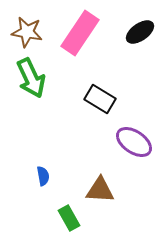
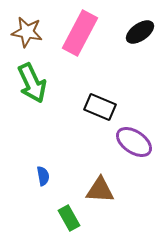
pink rectangle: rotated 6 degrees counterclockwise
green arrow: moved 1 px right, 5 px down
black rectangle: moved 8 px down; rotated 8 degrees counterclockwise
